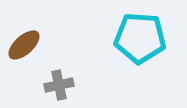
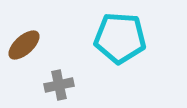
cyan pentagon: moved 20 px left
